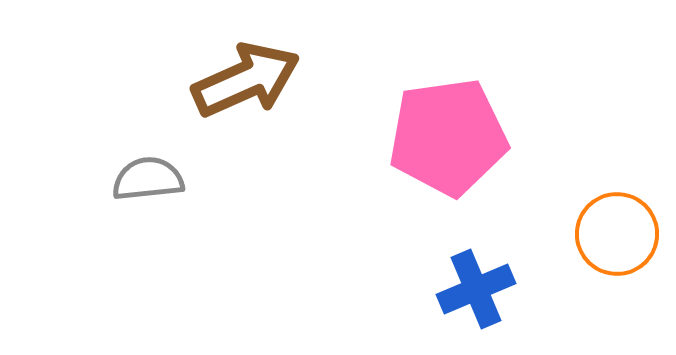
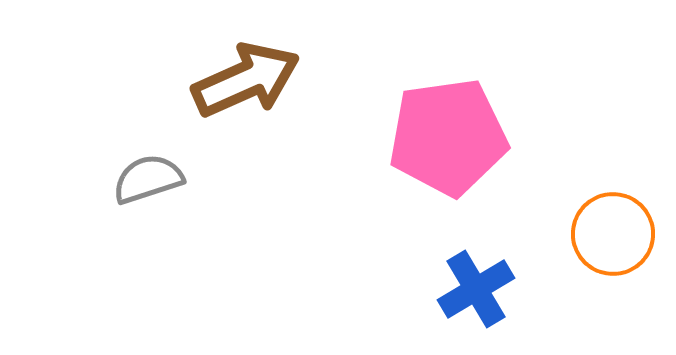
gray semicircle: rotated 12 degrees counterclockwise
orange circle: moved 4 px left
blue cross: rotated 8 degrees counterclockwise
